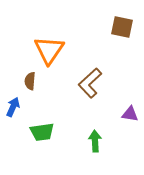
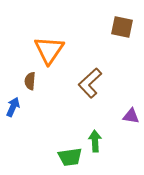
purple triangle: moved 1 px right, 2 px down
green trapezoid: moved 28 px right, 25 px down
